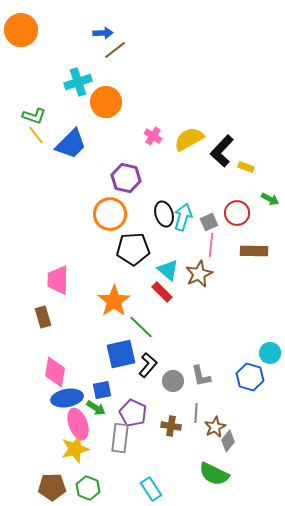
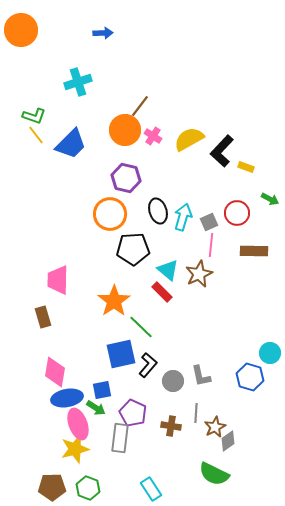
brown line at (115, 50): moved 25 px right, 56 px down; rotated 15 degrees counterclockwise
orange circle at (106, 102): moved 19 px right, 28 px down
black ellipse at (164, 214): moved 6 px left, 3 px up
gray diamond at (228, 441): rotated 15 degrees clockwise
